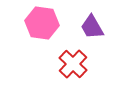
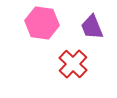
purple trapezoid: rotated 8 degrees clockwise
